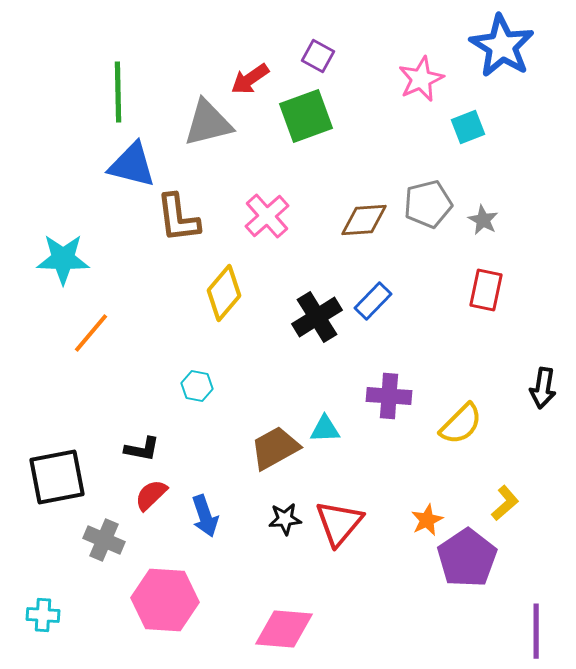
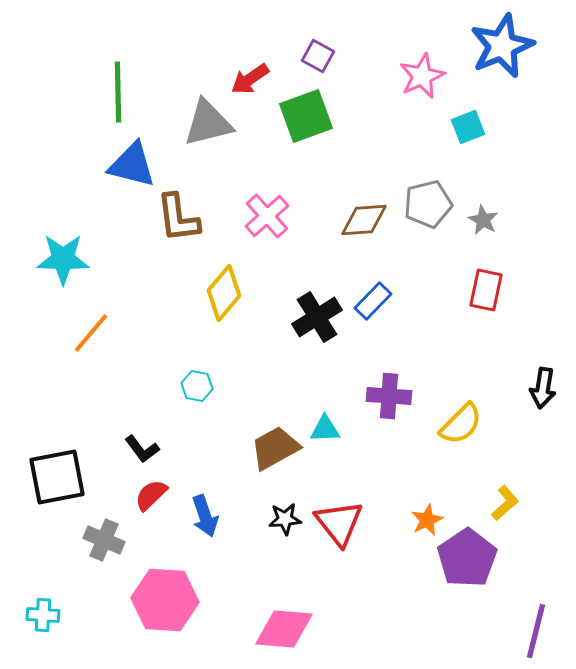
blue star: rotated 18 degrees clockwise
pink star: moved 1 px right, 3 px up
black L-shape: rotated 42 degrees clockwise
red triangle: rotated 18 degrees counterclockwise
purple line: rotated 14 degrees clockwise
